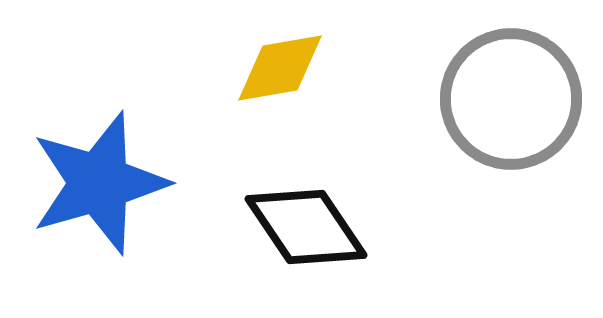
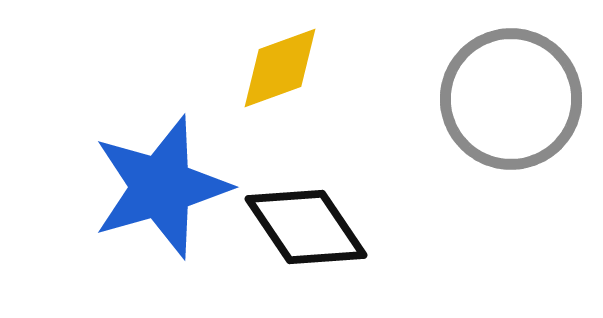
yellow diamond: rotated 10 degrees counterclockwise
blue star: moved 62 px right, 4 px down
